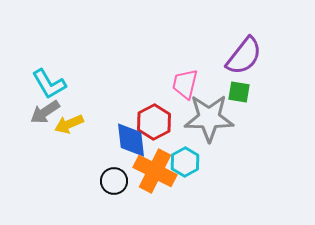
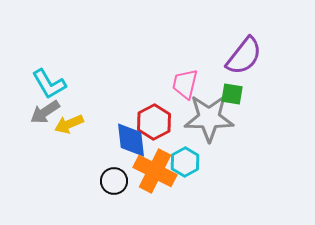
green square: moved 7 px left, 2 px down
